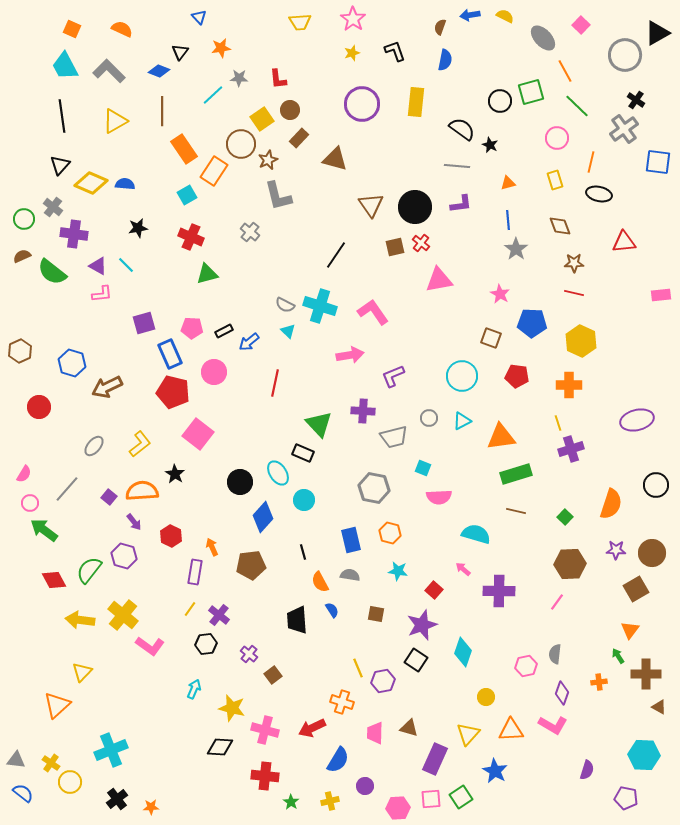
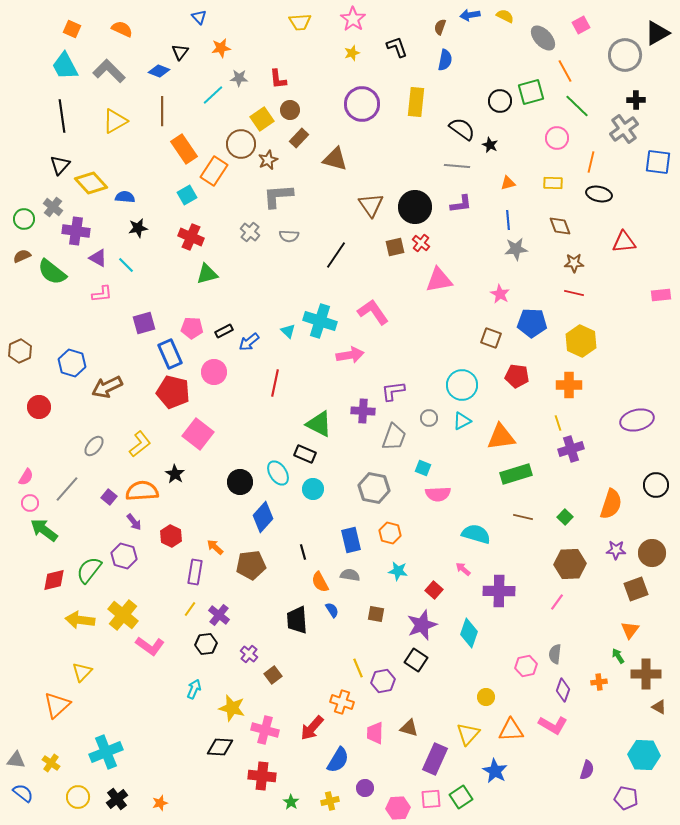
pink square at (581, 25): rotated 18 degrees clockwise
black L-shape at (395, 51): moved 2 px right, 4 px up
black cross at (636, 100): rotated 36 degrees counterclockwise
yellow rectangle at (555, 180): moved 2 px left, 3 px down; rotated 72 degrees counterclockwise
yellow diamond at (91, 183): rotated 24 degrees clockwise
blue semicircle at (125, 184): moved 13 px down
gray L-shape at (278, 196): rotated 100 degrees clockwise
purple cross at (74, 234): moved 2 px right, 3 px up
gray star at (516, 249): rotated 30 degrees clockwise
purple triangle at (98, 266): moved 8 px up
gray semicircle at (285, 305): moved 4 px right, 69 px up; rotated 24 degrees counterclockwise
cyan cross at (320, 306): moved 15 px down
purple L-shape at (393, 376): moved 15 px down; rotated 15 degrees clockwise
cyan circle at (462, 376): moved 9 px down
green triangle at (319, 424): rotated 20 degrees counterclockwise
gray trapezoid at (394, 437): rotated 56 degrees counterclockwise
black rectangle at (303, 453): moved 2 px right, 1 px down
pink semicircle at (24, 474): moved 2 px right, 3 px down
pink semicircle at (439, 497): moved 1 px left, 3 px up
cyan circle at (304, 500): moved 9 px right, 11 px up
brown line at (516, 511): moved 7 px right, 6 px down
orange arrow at (212, 547): moved 3 px right; rotated 24 degrees counterclockwise
red diamond at (54, 580): rotated 75 degrees counterclockwise
brown square at (636, 589): rotated 10 degrees clockwise
cyan diamond at (463, 652): moved 6 px right, 19 px up
purple diamond at (562, 693): moved 1 px right, 3 px up
red arrow at (312, 728): rotated 24 degrees counterclockwise
cyan cross at (111, 750): moved 5 px left, 2 px down
red cross at (265, 776): moved 3 px left
yellow circle at (70, 782): moved 8 px right, 15 px down
purple circle at (365, 786): moved 2 px down
orange star at (151, 807): moved 9 px right, 4 px up; rotated 14 degrees counterclockwise
